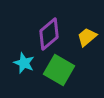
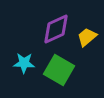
purple diamond: moved 7 px right, 5 px up; rotated 16 degrees clockwise
cyan star: rotated 20 degrees counterclockwise
